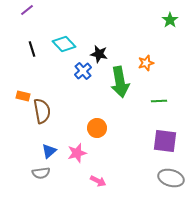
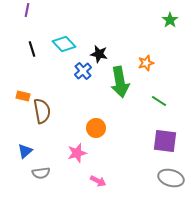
purple line: rotated 40 degrees counterclockwise
green line: rotated 35 degrees clockwise
orange circle: moved 1 px left
blue triangle: moved 24 px left
